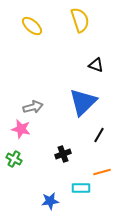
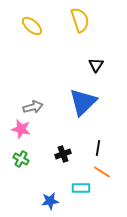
black triangle: rotated 42 degrees clockwise
black line: moved 1 px left, 13 px down; rotated 21 degrees counterclockwise
green cross: moved 7 px right
orange line: rotated 48 degrees clockwise
